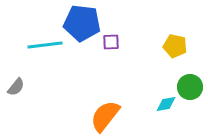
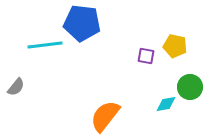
purple square: moved 35 px right, 14 px down; rotated 12 degrees clockwise
